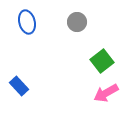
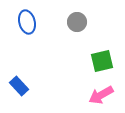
green square: rotated 25 degrees clockwise
pink arrow: moved 5 px left, 2 px down
